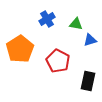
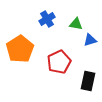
red pentagon: moved 1 px right, 1 px down; rotated 20 degrees clockwise
